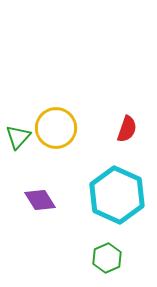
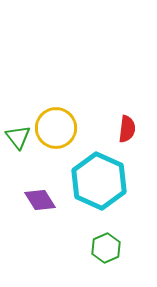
red semicircle: rotated 12 degrees counterclockwise
green triangle: rotated 20 degrees counterclockwise
cyan hexagon: moved 18 px left, 14 px up
green hexagon: moved 1 px left, 10 px up
